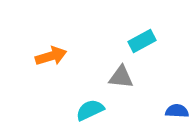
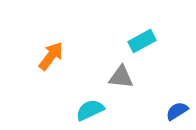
orange arrow: rotated 36 degrees counterclockwise
blue semicircle: rotated 35 degrees counterclockwise
